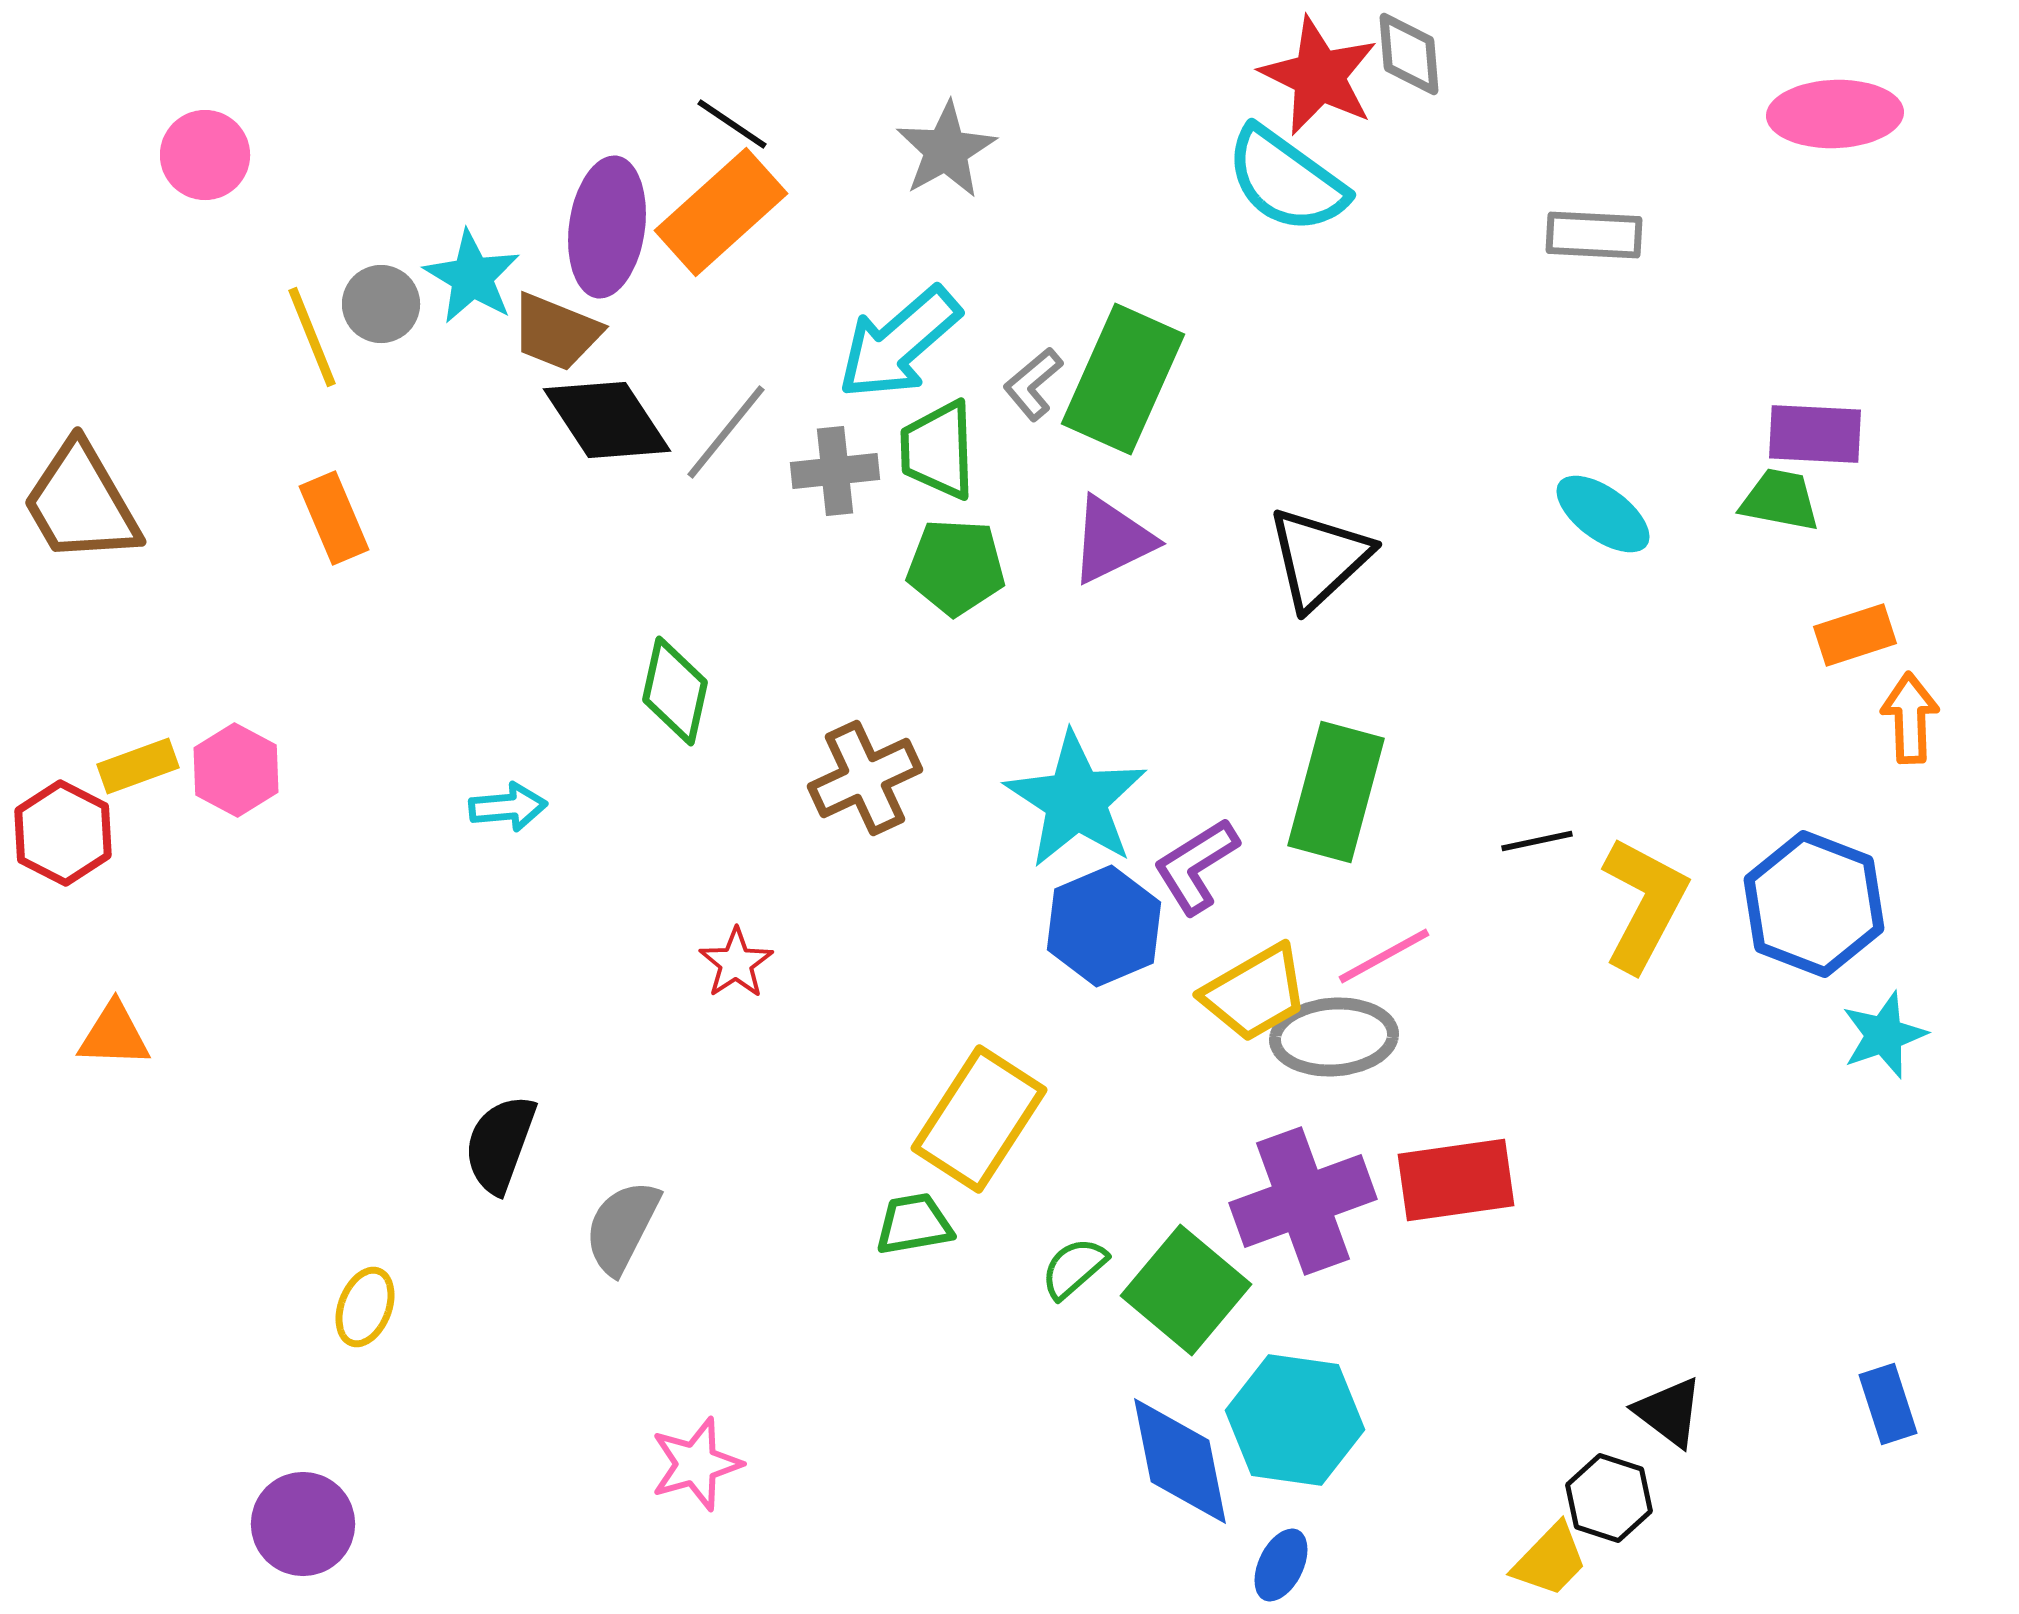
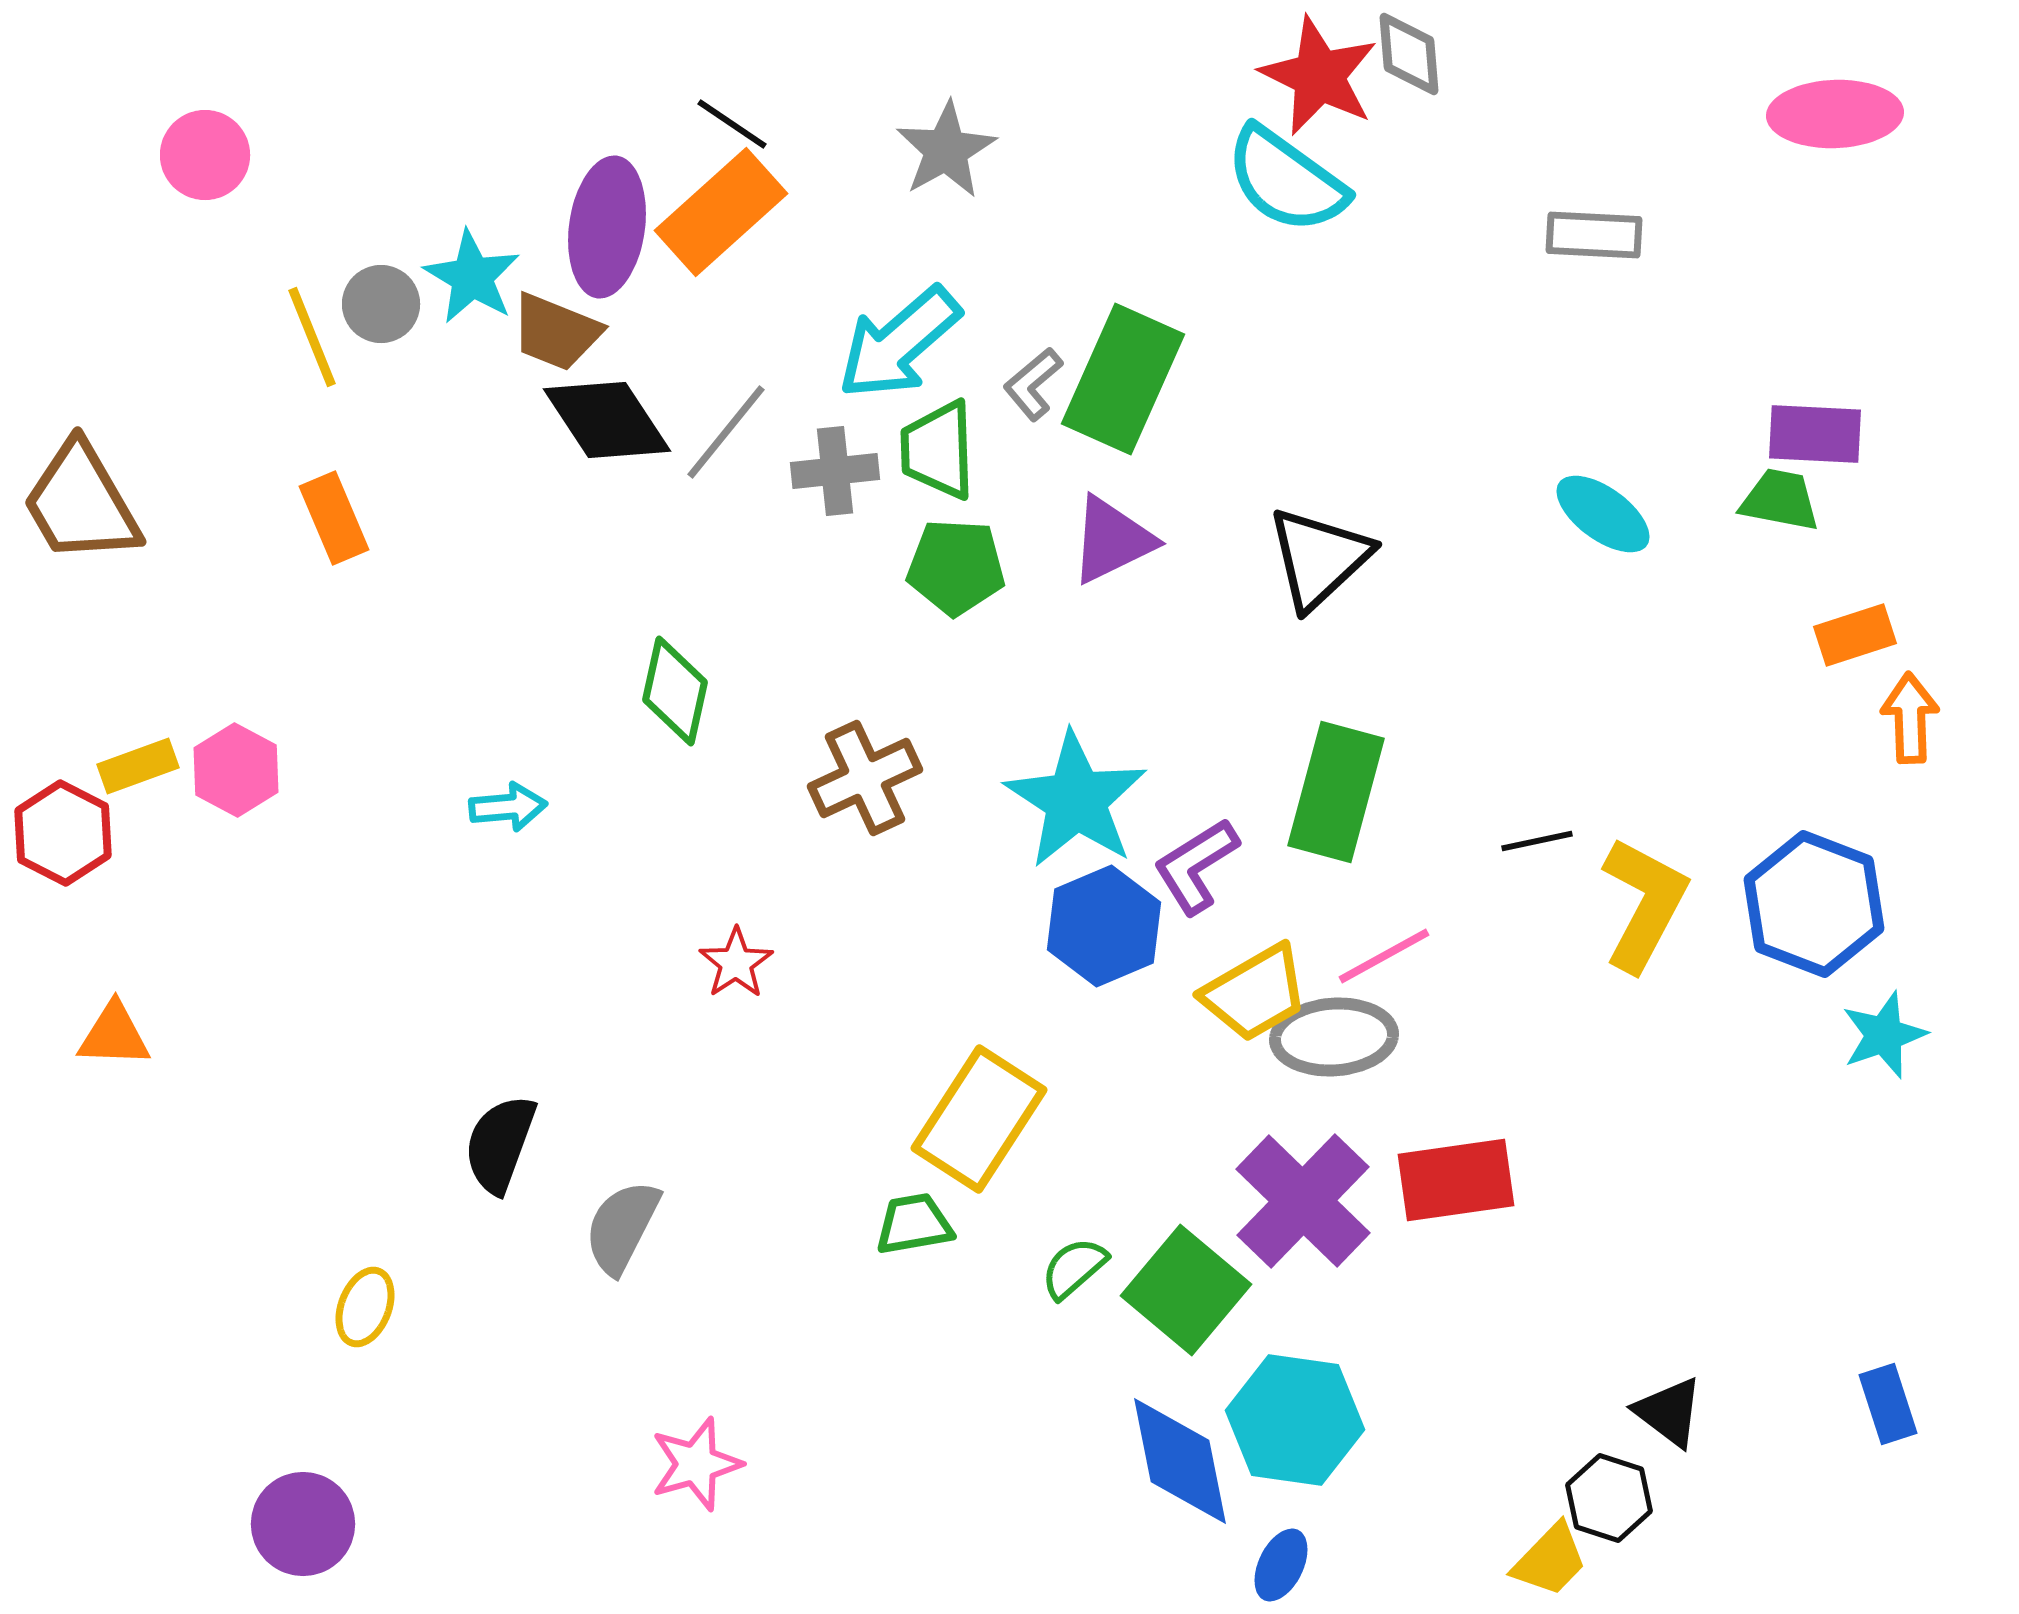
purple cross at (1303, 1201): rotated 26 degrees counterclockwise
